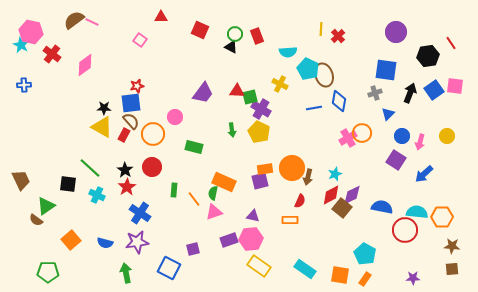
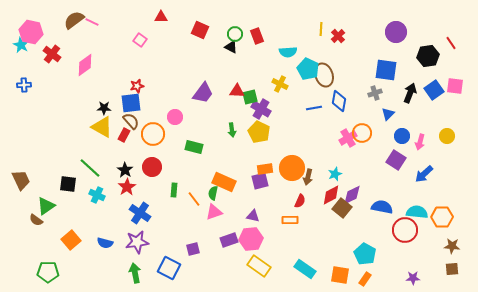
green arrow at (126, 273): moved 9 px right
